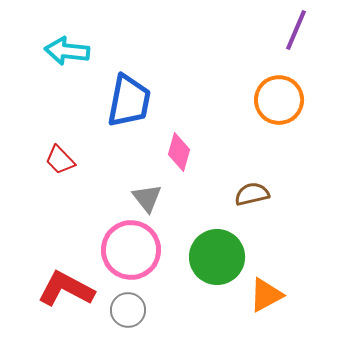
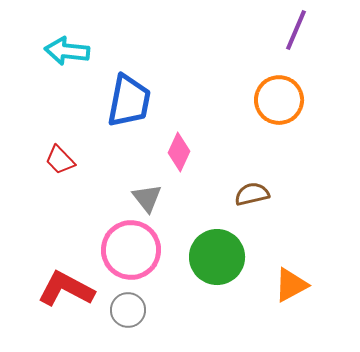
pink diamond: rotated 9 degrees clockwise
orange triangle: moved 25 px right, 10 px up
